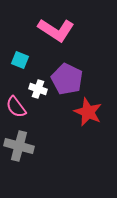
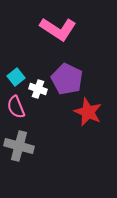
pink L-shape: moved 2 px right, 1 px up
cyan square: moved 4 px left, 17 px down; rotated 30 degrees clockwise
pink semicircle: rotated 15 degrees clockwise
